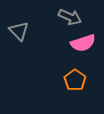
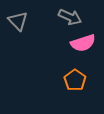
gray triangle: moved 1 px left, 10 px up
